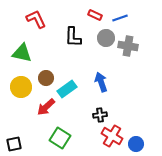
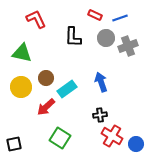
gray cross: rotated 30 degrees counterclockwise
